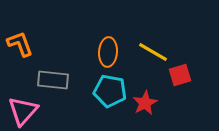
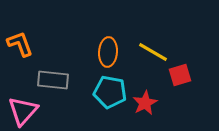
cyan pentagon: moved 1 px down
